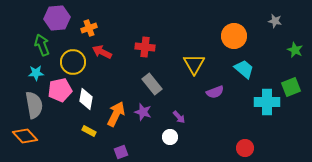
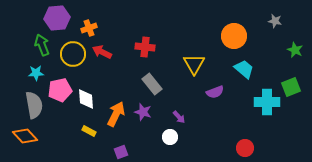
yellow circle: moved 8 px up
white diamond: rotated 15 degrees counterclockwise
